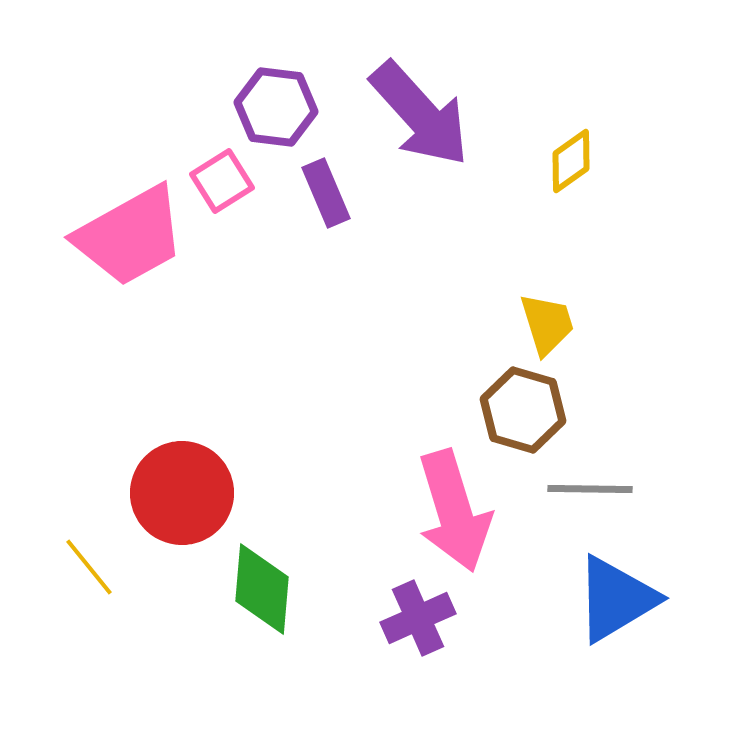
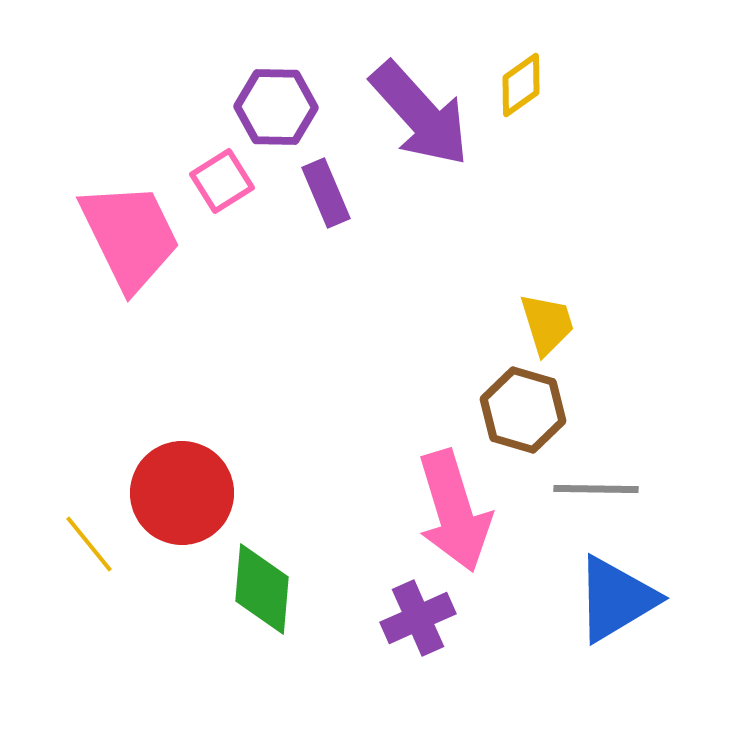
purple hexagon: rotated 6 degrees counterclockwise
yellow diamond: moved 50 px left, 76 px up
pink trapezoid: rotated 87 degrees counterclockwise
gray line: moved 6 px right
yellow line: moved 23 px up
